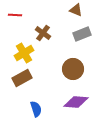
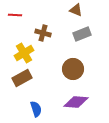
brown cross: rotated 21 degrees counterclockwise
